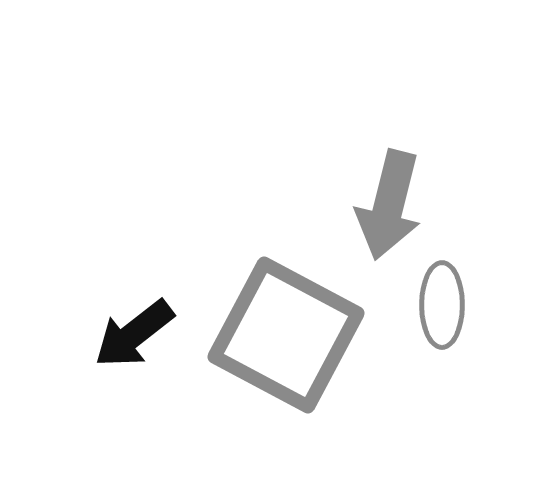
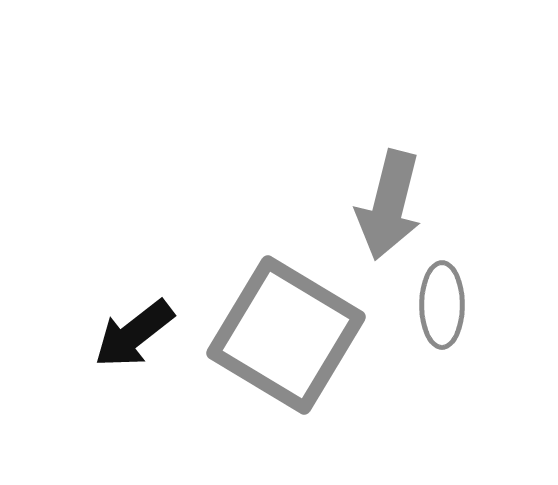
gray square: rotated 3 degrees clockwise
